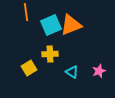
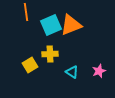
yellow square: moved 1 px right, 3 px up
